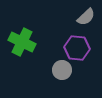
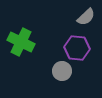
green cross: moved 1 px left
gray circle: moved 1 px down
